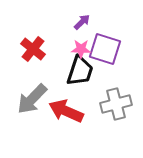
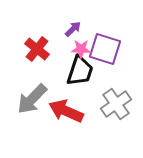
purple arrow: moved 9 px left, 7 px down
red cross: moved 4 px right
gray cross: rotated 20 degrees counterclockwise
